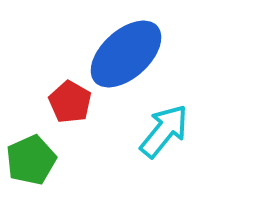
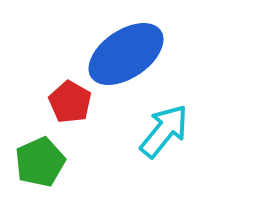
blue ellipse: rotated 8 degrees clockwise
green pentagon: moved 9 px right, 2 px down
